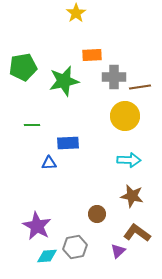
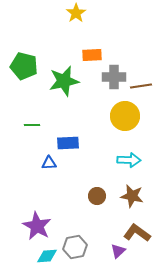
green pentagon: moved 1 px right, 1 px up; rotated 24 degrees clockwise
brown line: moved 1 px right, 1 px up
brown circle: moved 18 px up
